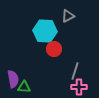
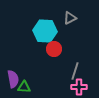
gray triangle: moved 2 px right, 2 px down
